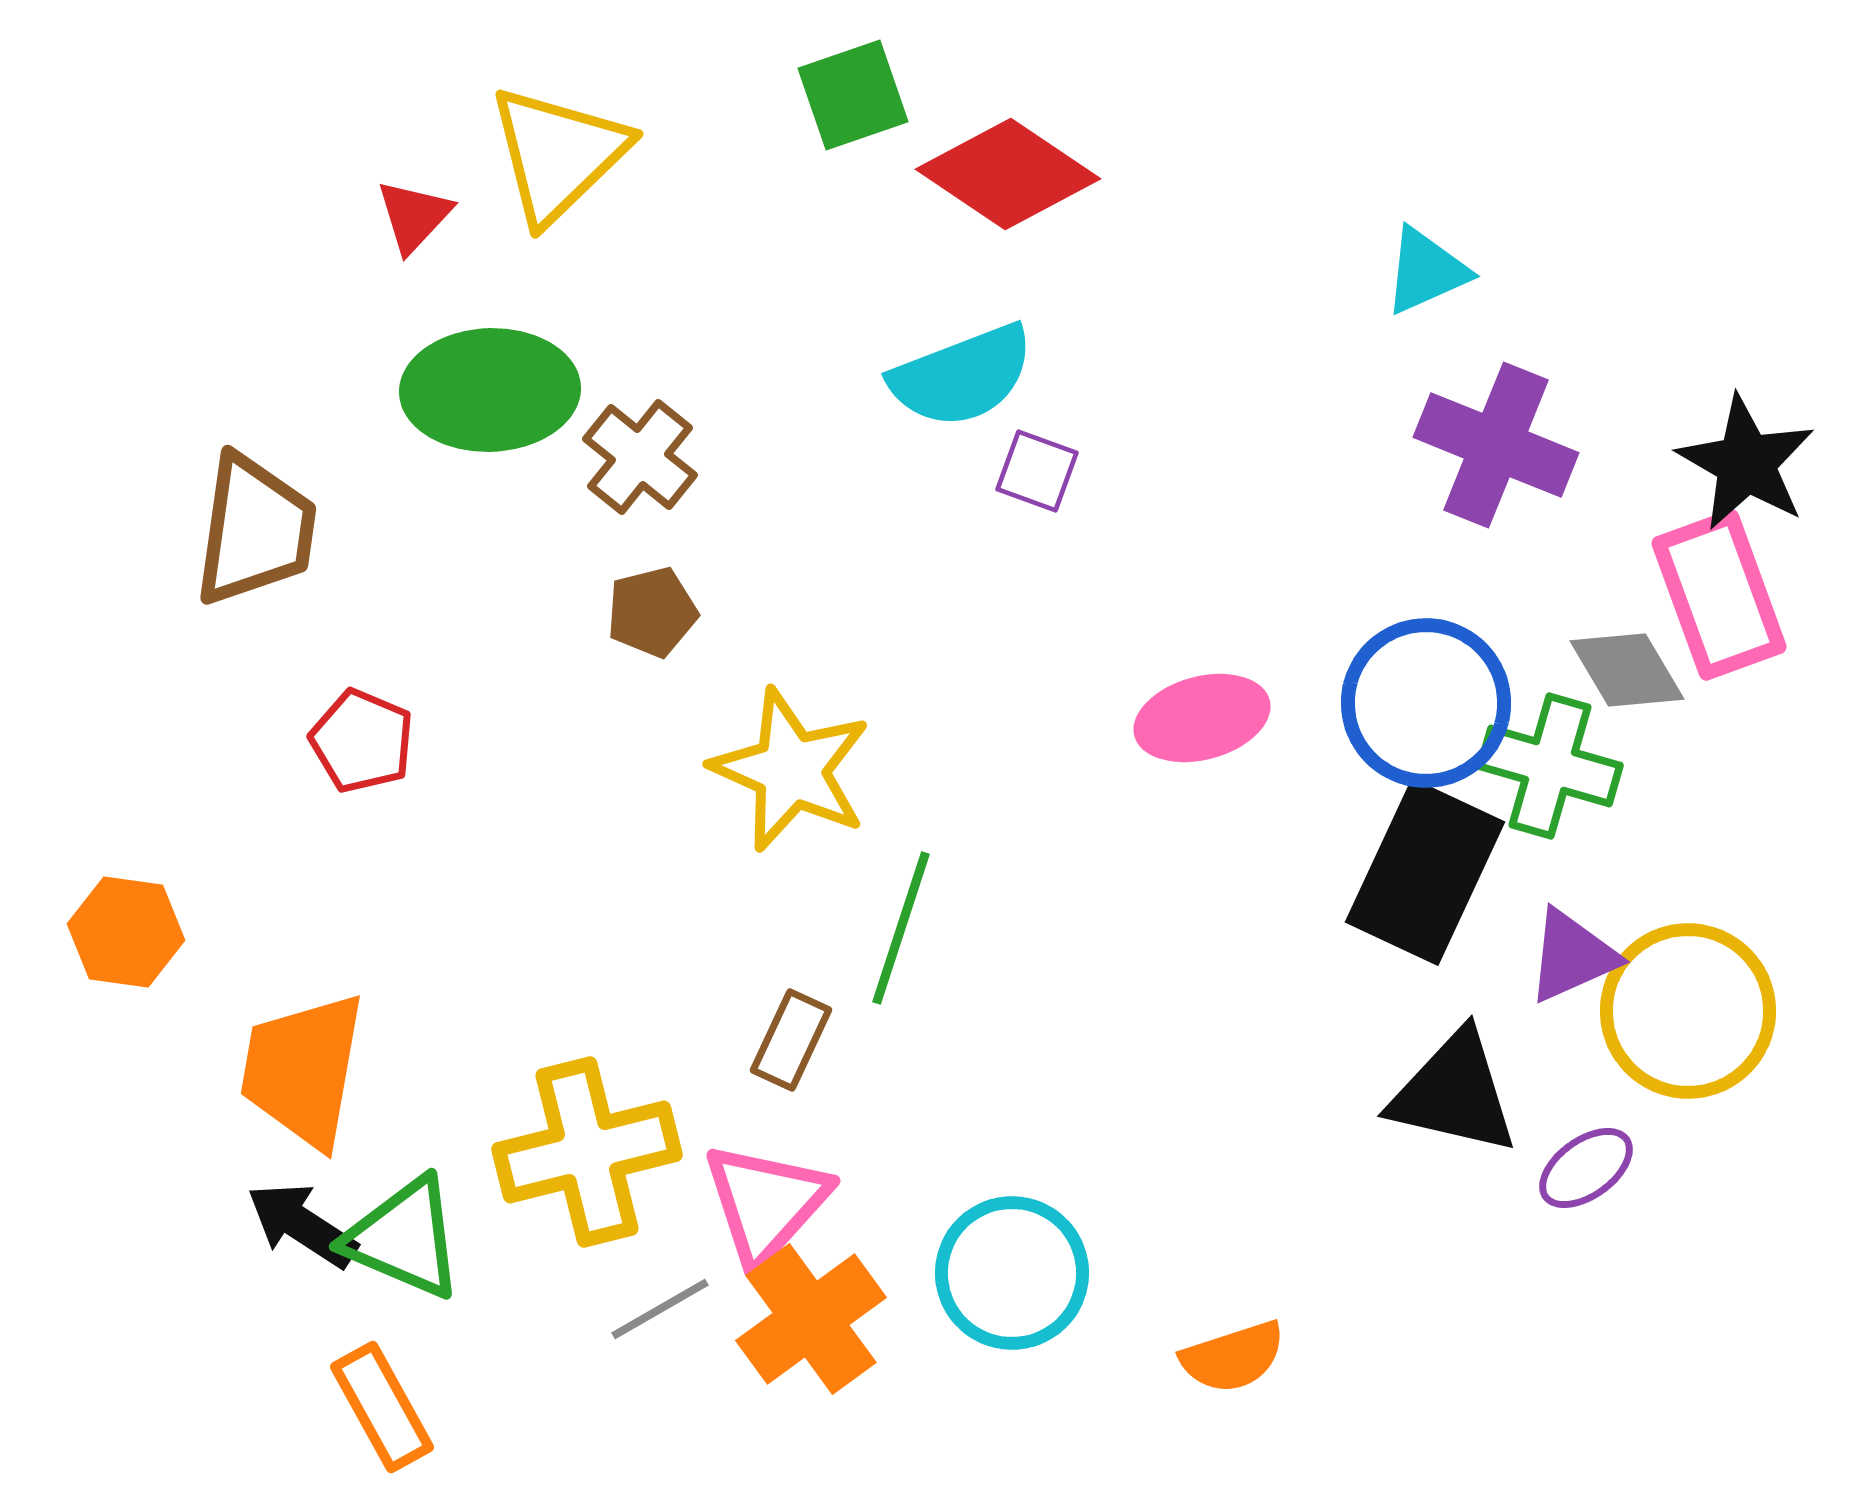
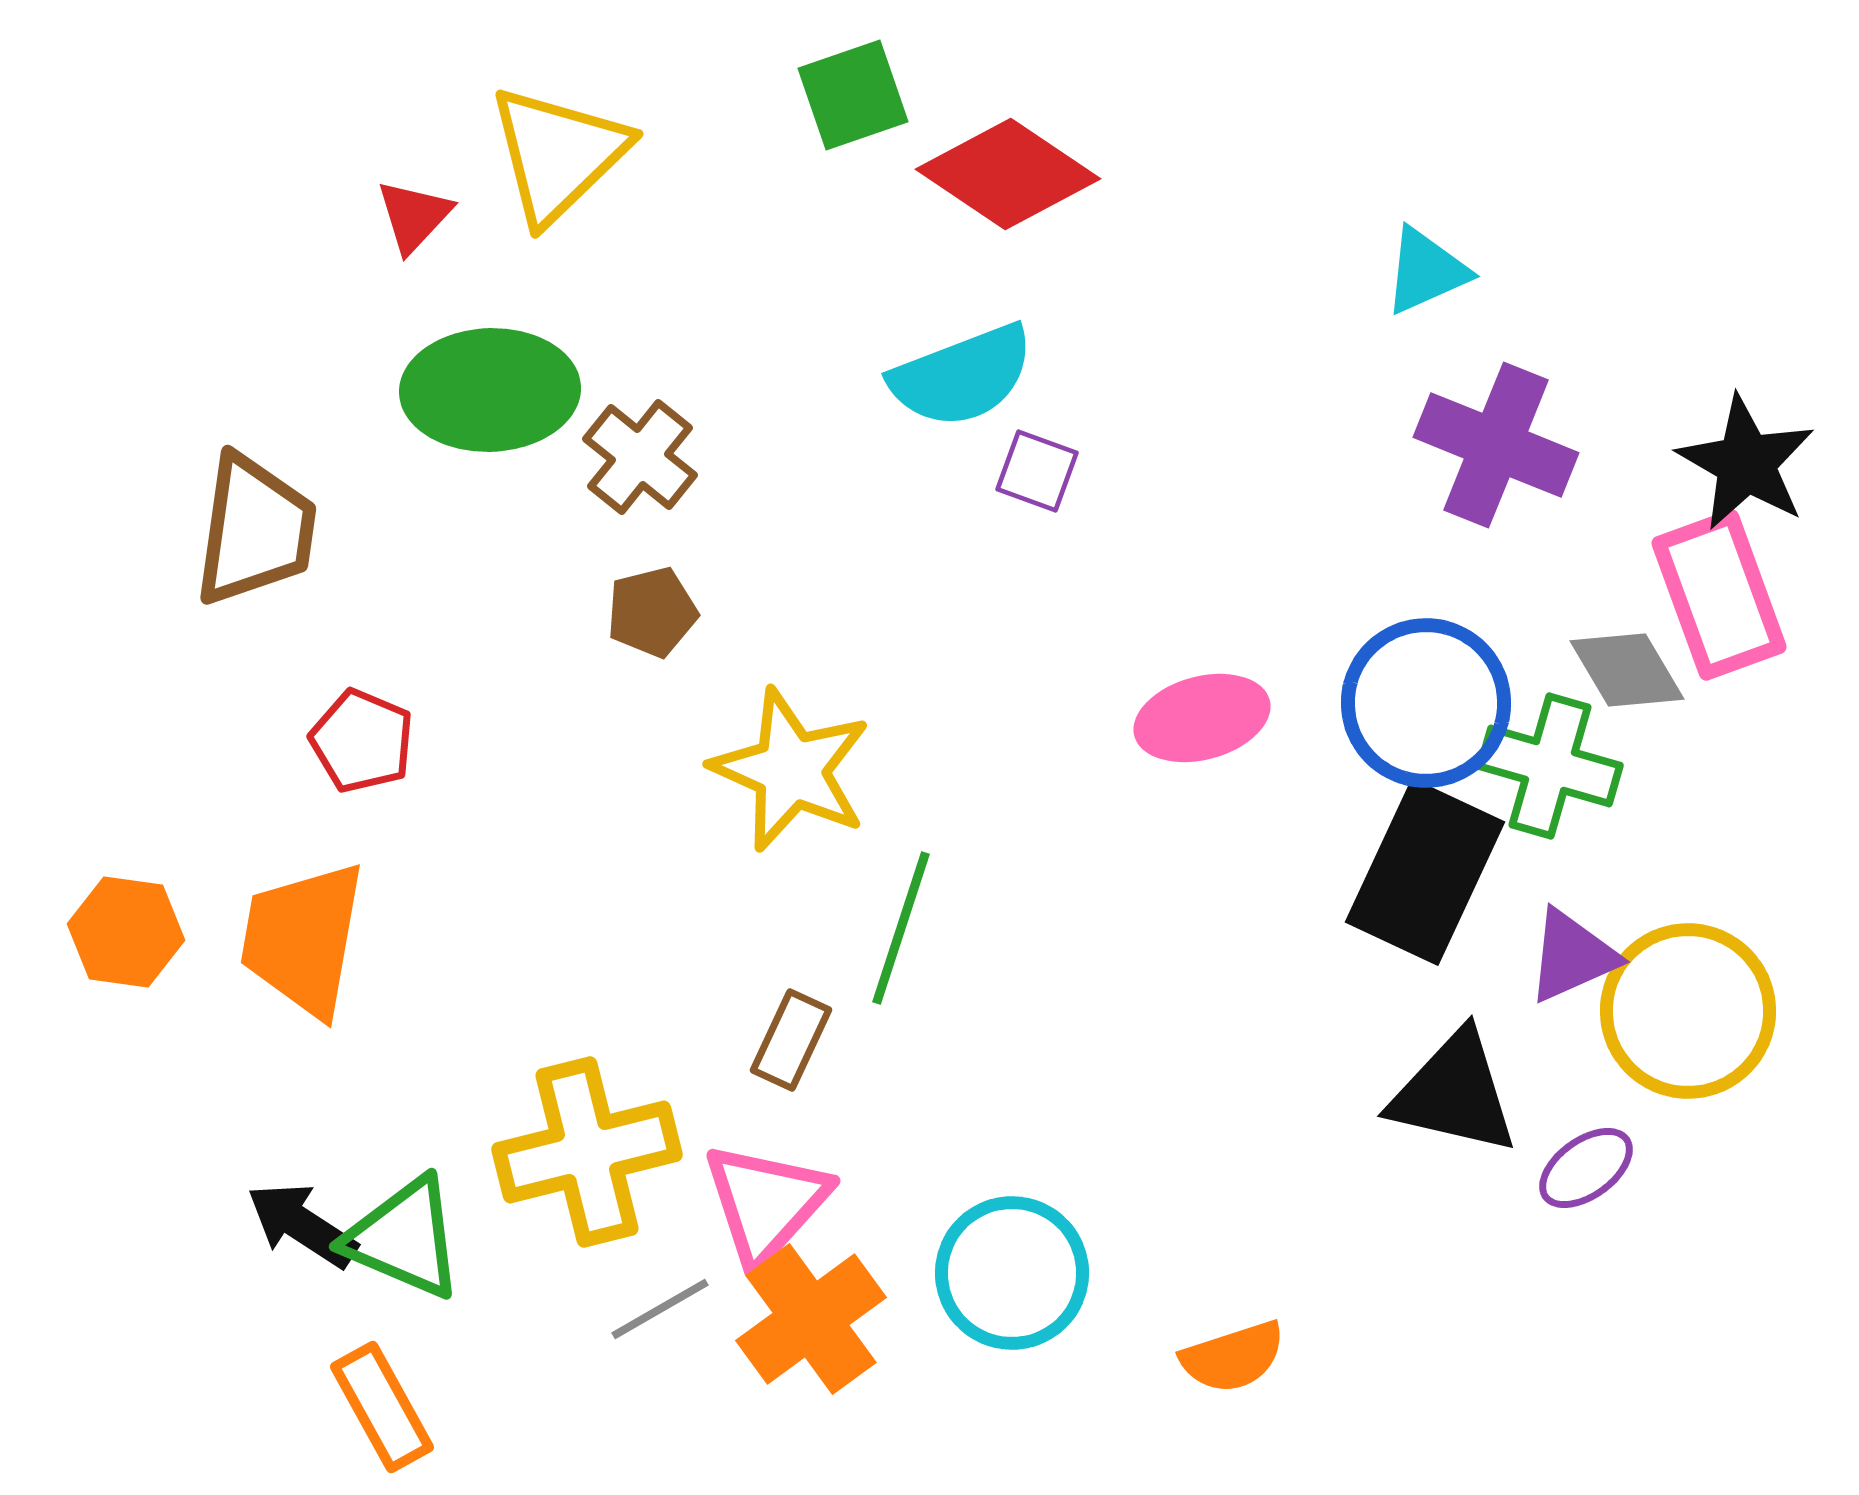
orange trapezoid: moved 131 px up
